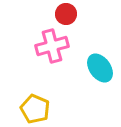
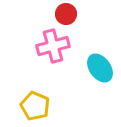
pink cross: moved 1 px right
yellow pentagon: moved 3 px up
